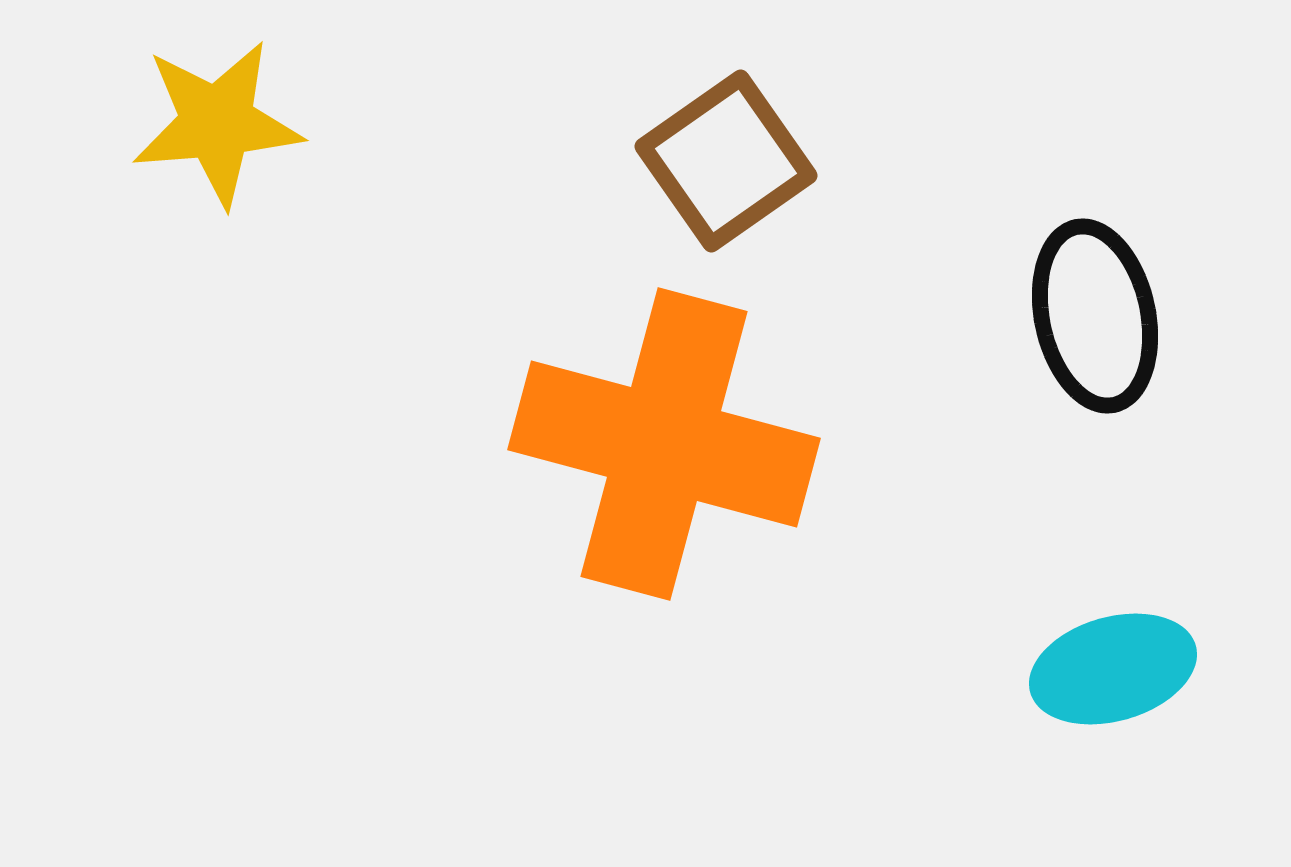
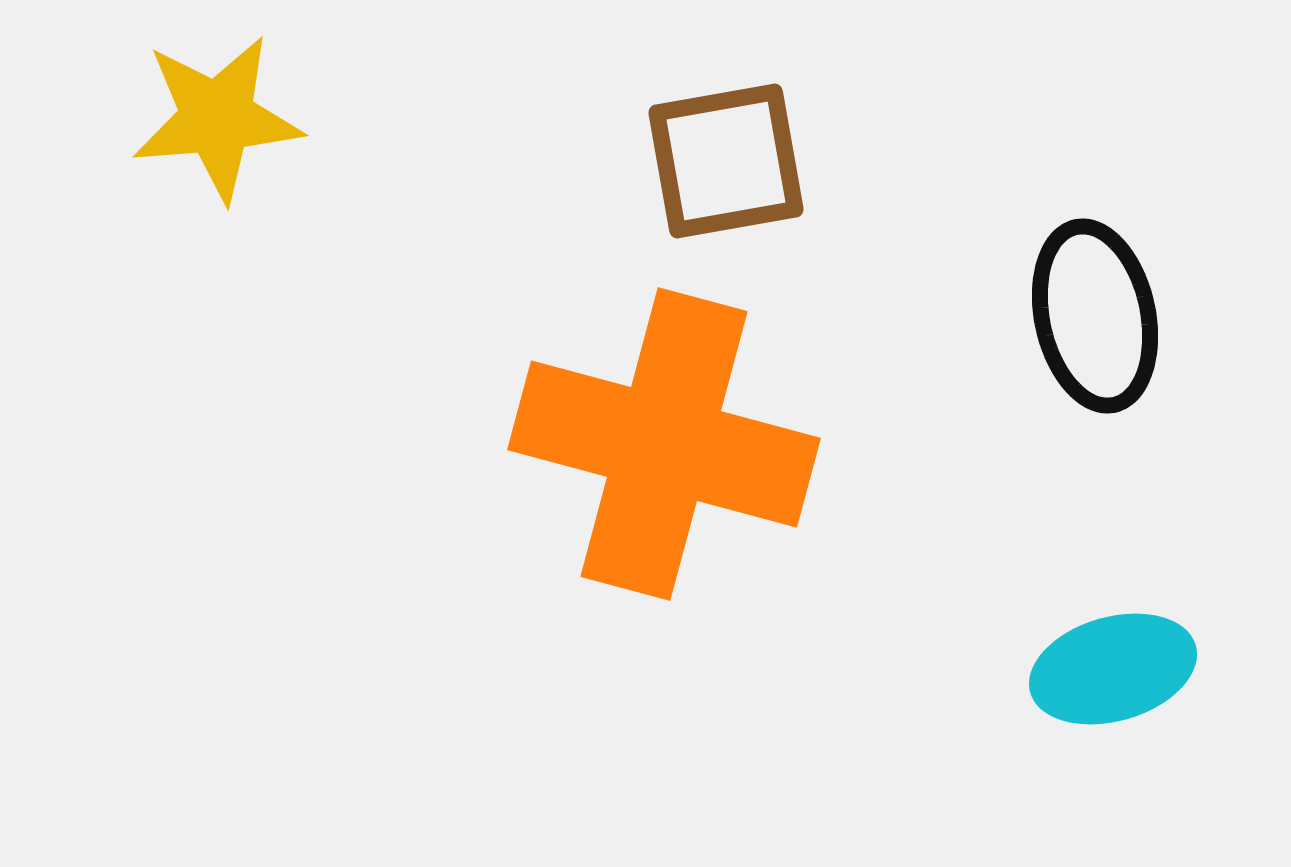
yellow star: moved 5 px up
brown square: rotated 25 degrees clockwise
